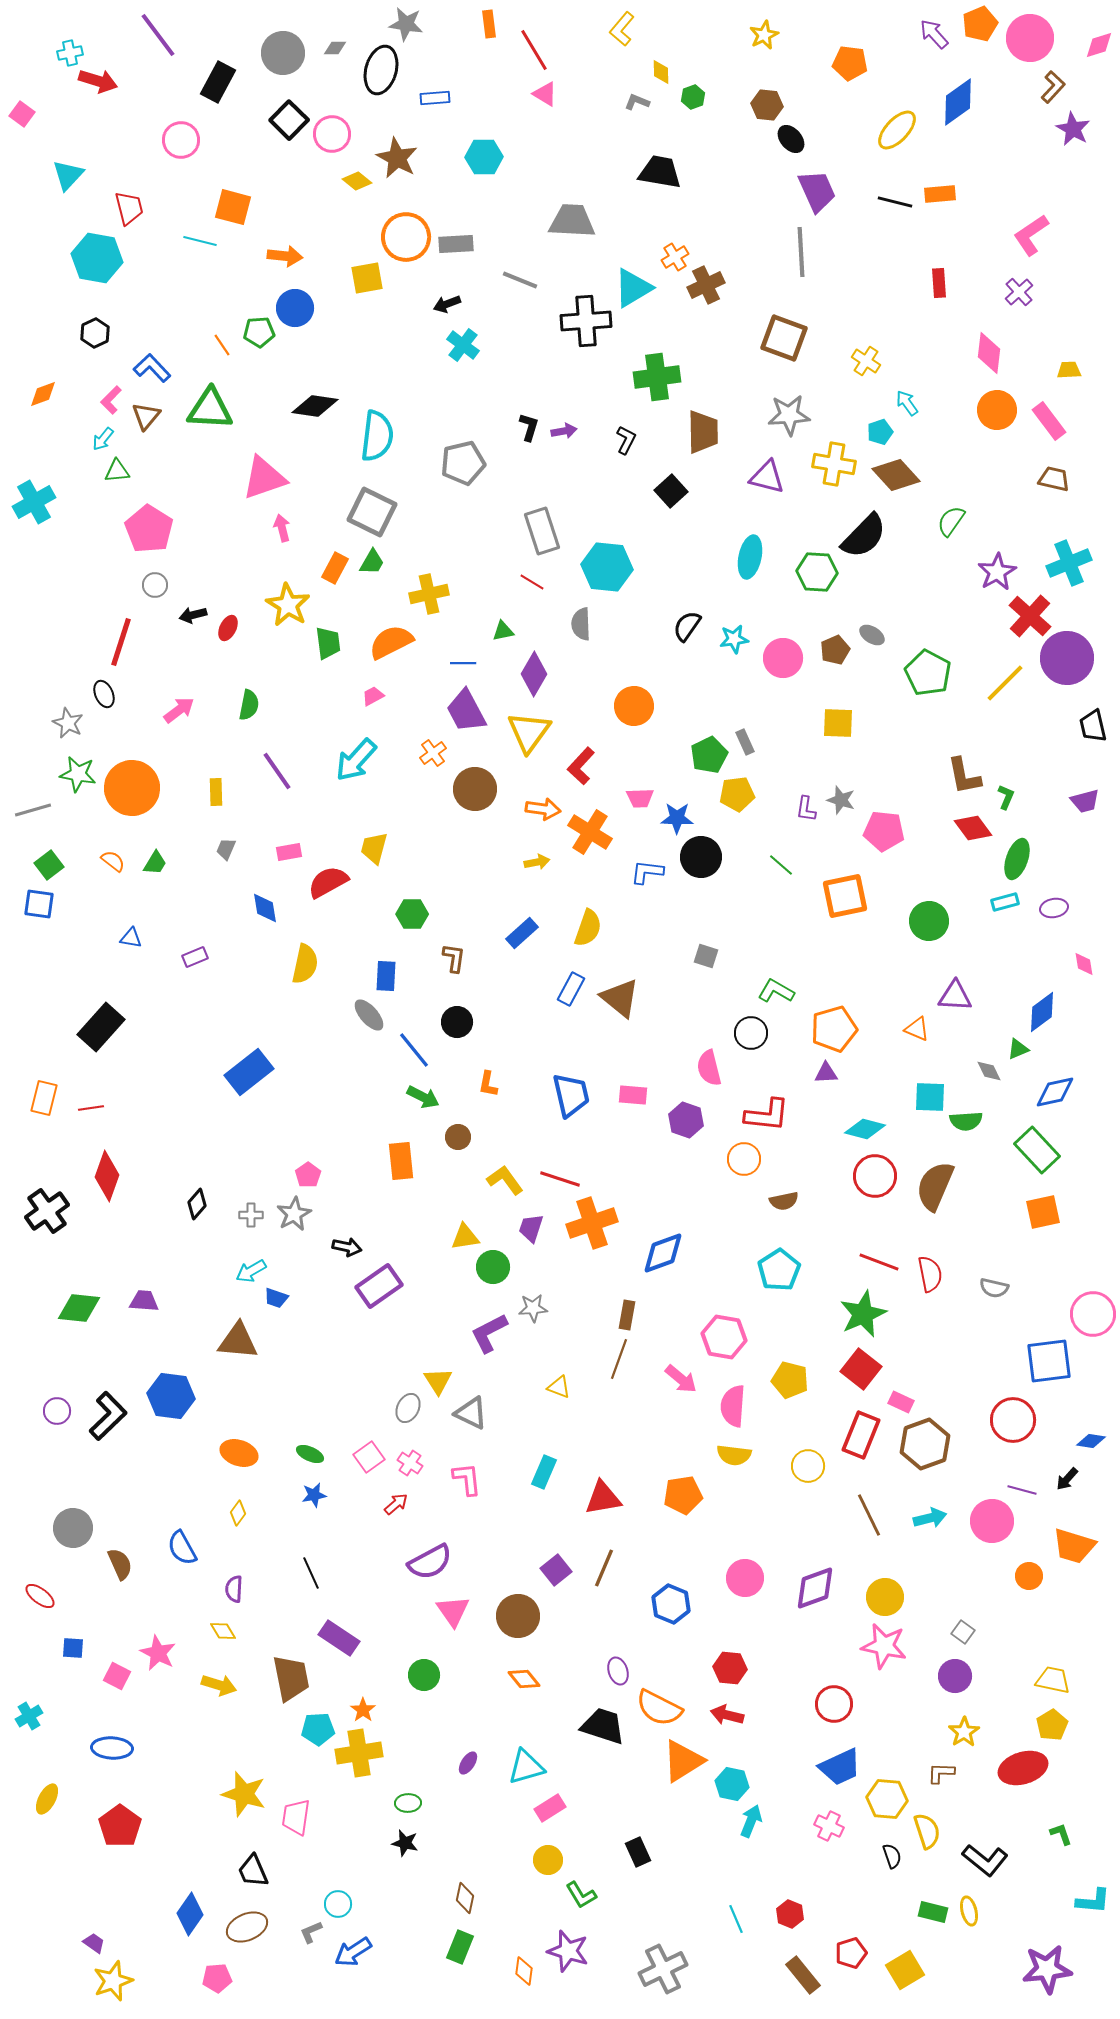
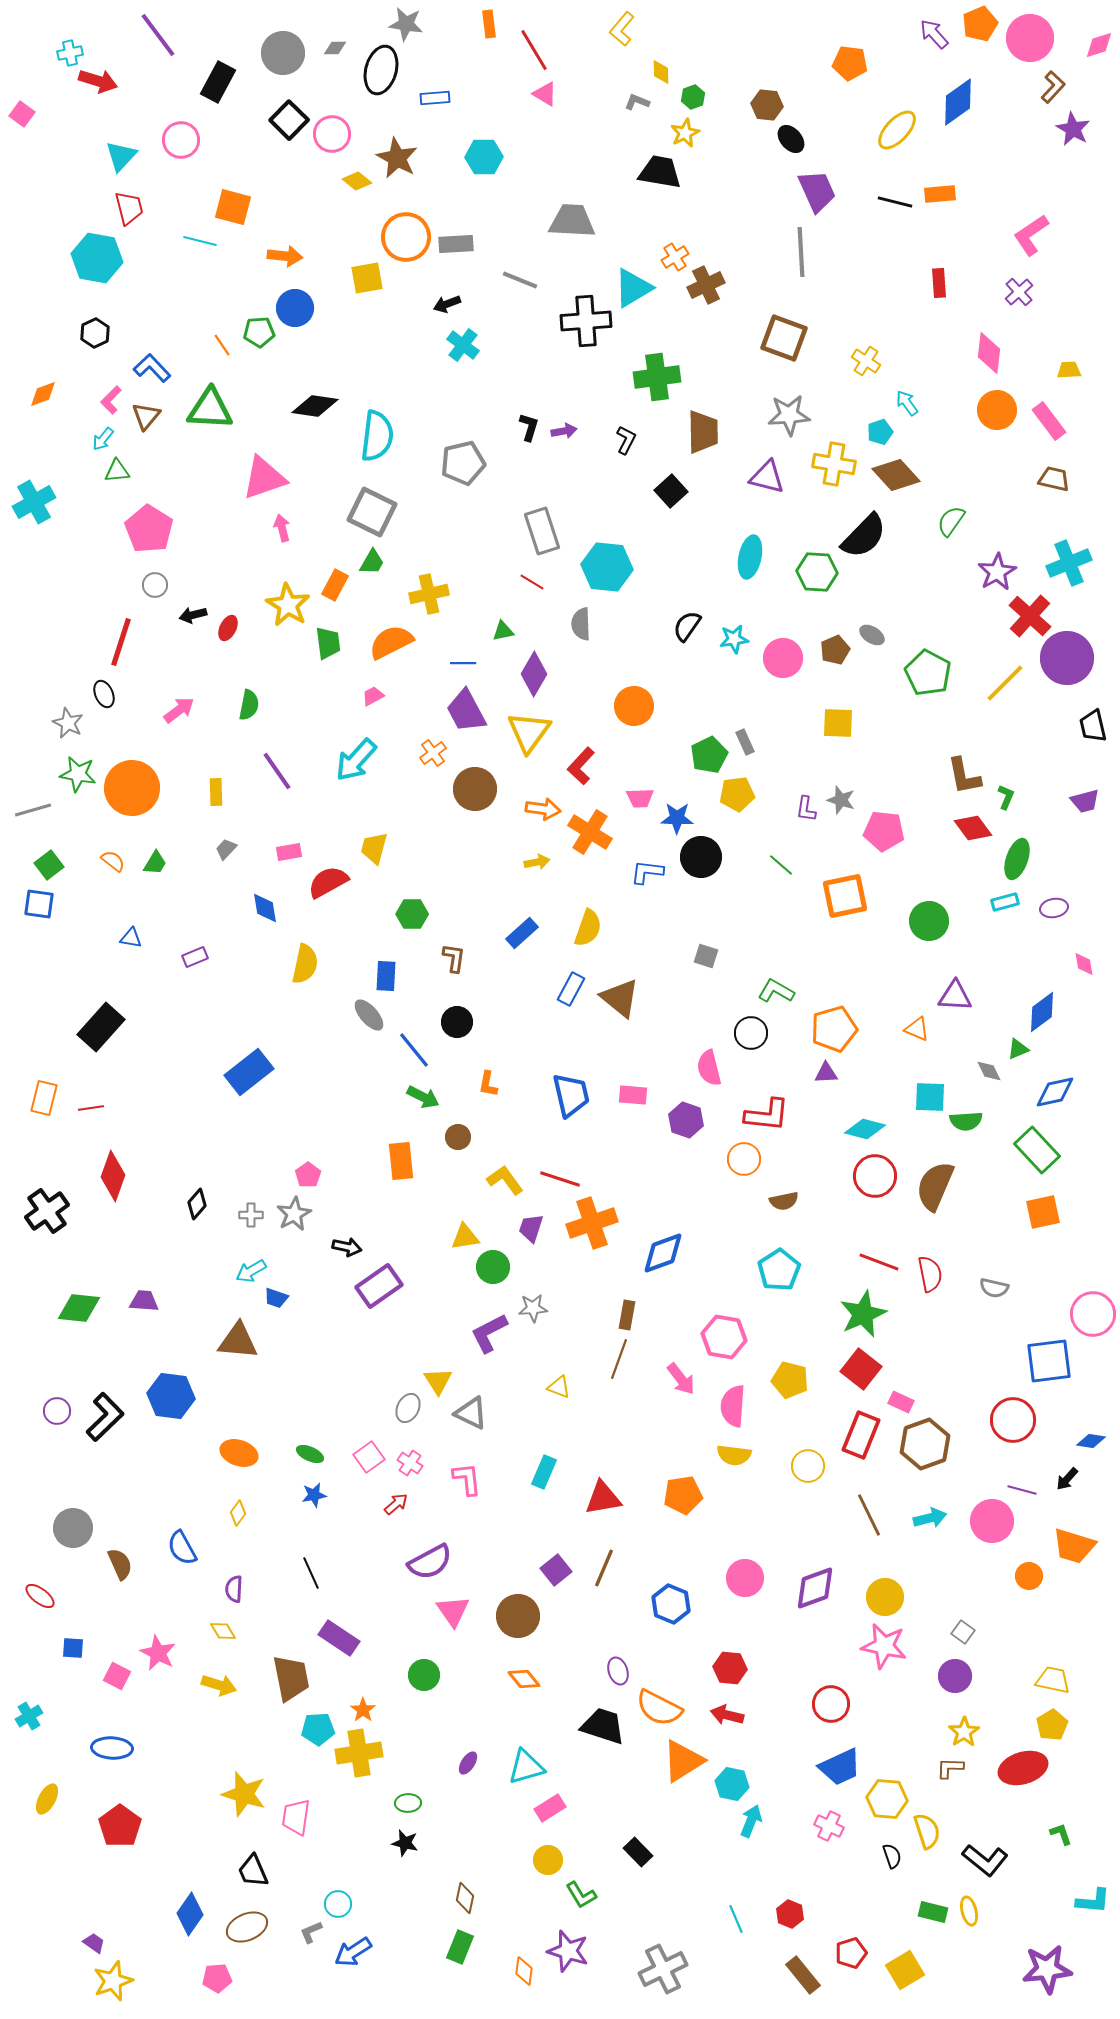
yellow star at (764, 35): moved 79 px left, 98 px down
cyan triangle at (68, 175): moved 53 px right, 19 px up
orange rectangle at (335, 568): moved 17 px down
gray trapezoid at (226, 849): rotated 20 degrees clockwise
red diamond at (107, 1176): moved 6 px right
pink arrow at (681, 1379): rotated 12 degrees clockwise
black L-shape at (108, 1416): moved 3 px left, 1 px down
red circle at (834, 1704): moved 3 px left
brown L-shape at (941, 1773): moved 9 px right, 5 px up
black rectangle at (638, 1852): rotated 20 degrees counterclockwise
